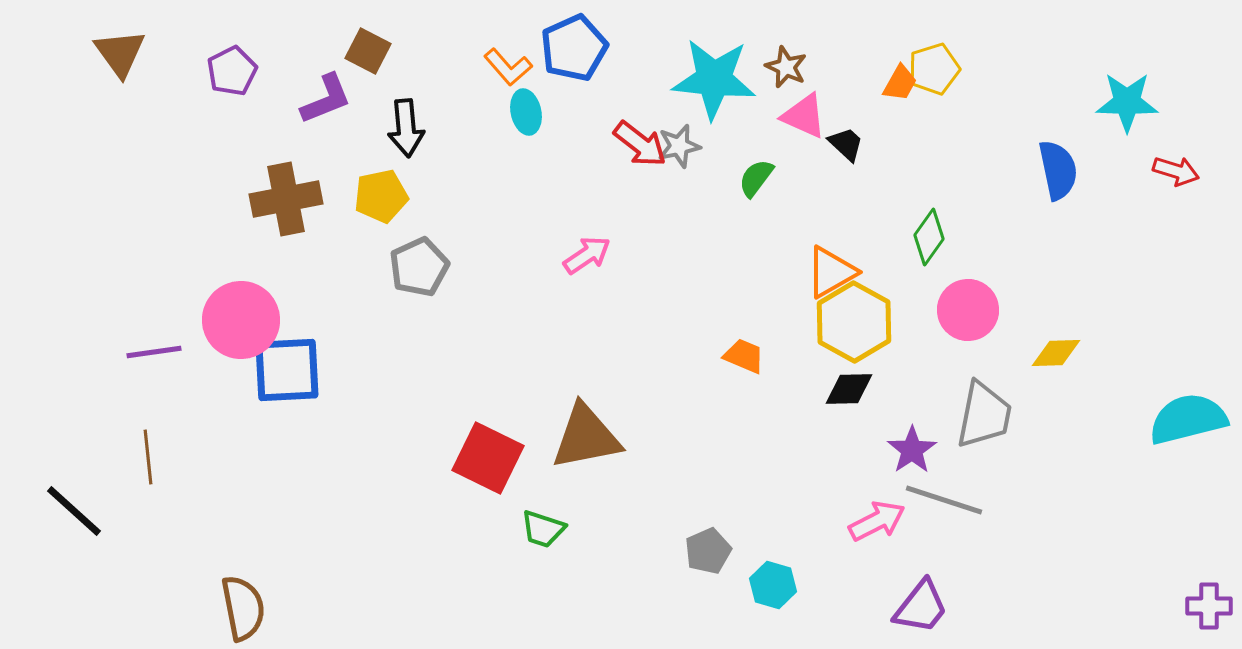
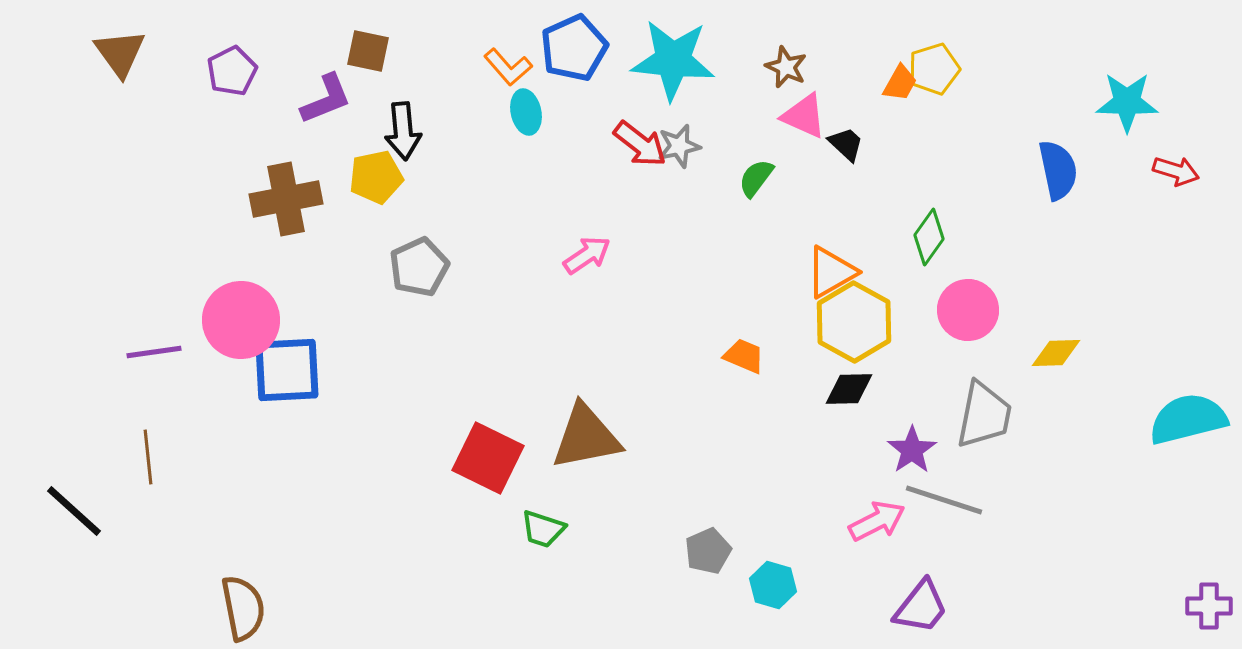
brown square at (368, 51): rotated 15 degrees counterclockwise
cyan star at (714, 79): moved 41 px left, 19 px up
black arrow at (406, 128): moved 3 px left, 3 px down
yellow pentagon at (381, 196): moved 5 px left, 19 px up
